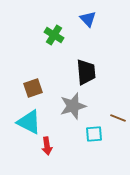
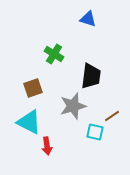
blue triangle: rotated 30 degrees counterclockwise
green cross: moved 19 px down
black trapezoid: moved 5 px right, 4 px down; rotated 12 degrees clockwise
brown line: moved 6 px left, 2 px up; rotated 56 degrees counterclockwise
cyan square: moved 1 px right, 2 px up; rotated 18 degrees clockwise
